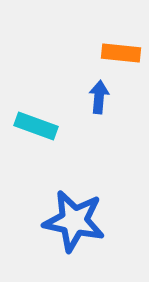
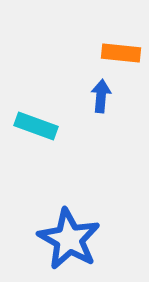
blue arrow: moved 2 px right, 1 px up
blue star: moved 5 px left, 18 px down; rotated 18 degrees clockwise
